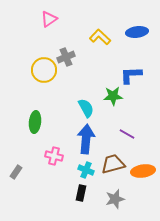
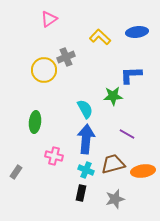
cyan semicircle: moved 1 px left, 1 px down
